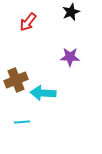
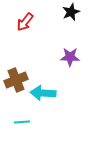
red arrow: moved 3 px left
